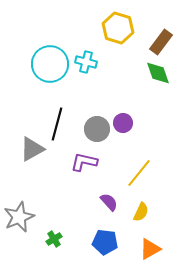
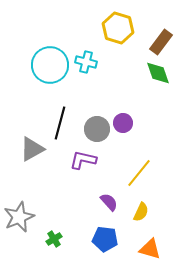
cyan circle: moved 1 px down
black line: moved 3 px right, 1 px up
purple L-shape: moved 1 px left, 2 px up
blue pentagon: moved 3 px up
orange triangle: rotated 45 degrees clockwise
